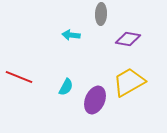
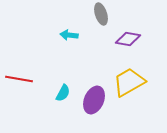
gray ellipse: rotated 20 degrees counterclockwise
cyan arrow: moved 2 px left
red line: moved 2 px down; rotated 12 degrees counterclockwise
cyan semicircle: moved 3 px left, 6 px down
purple ellipse: moved 1 px left
